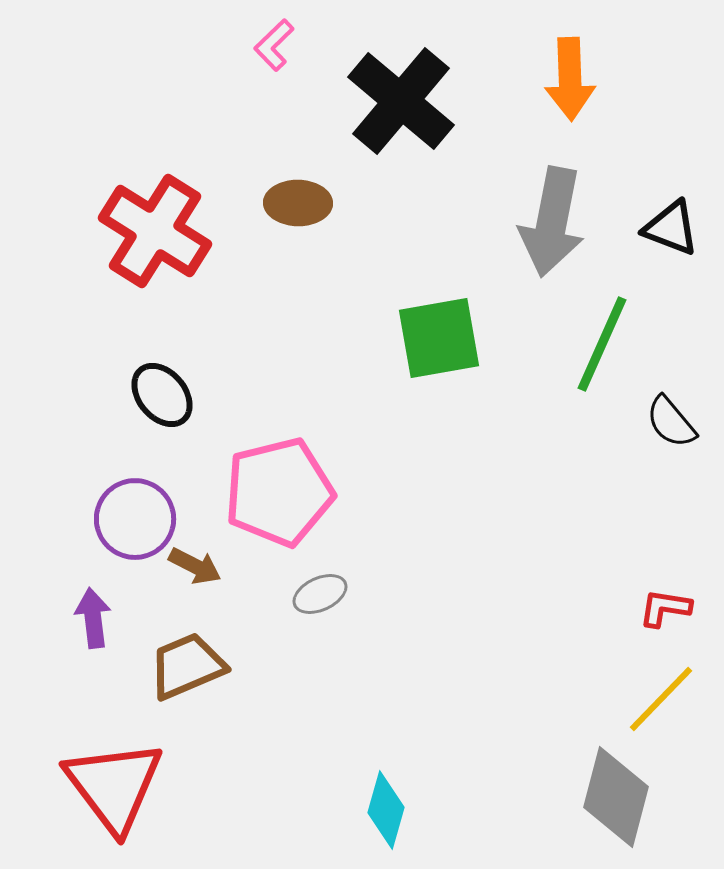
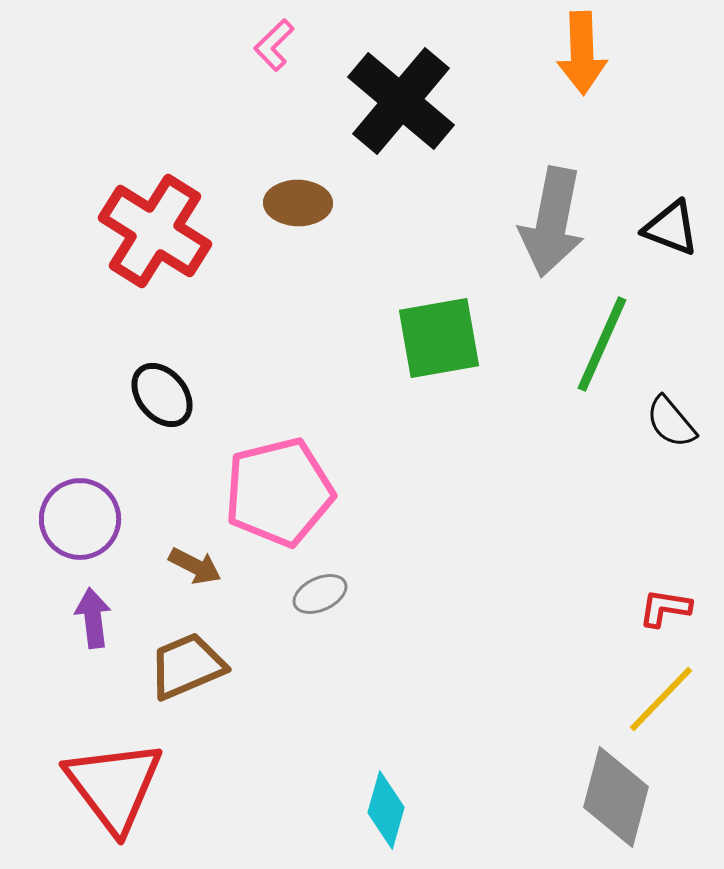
orange arrow: moved 12 px right, 26 px up
purple circle: moved 55 px left
